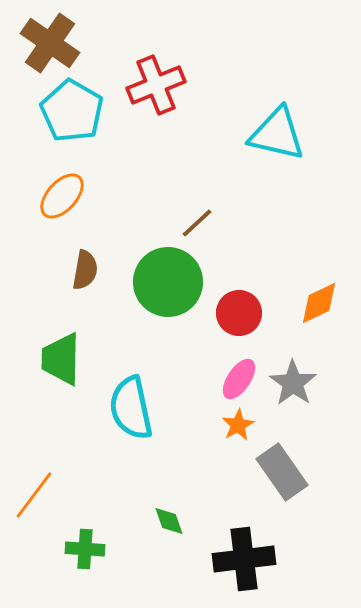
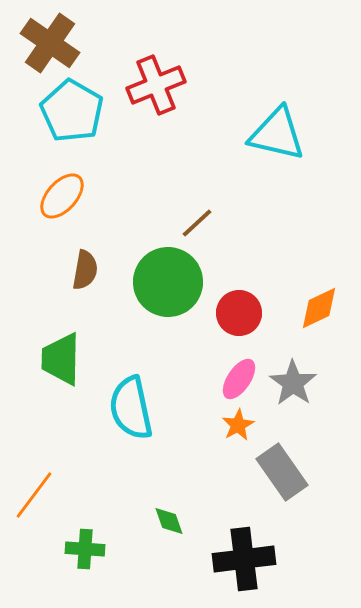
orange diamond: moved 5 px down
